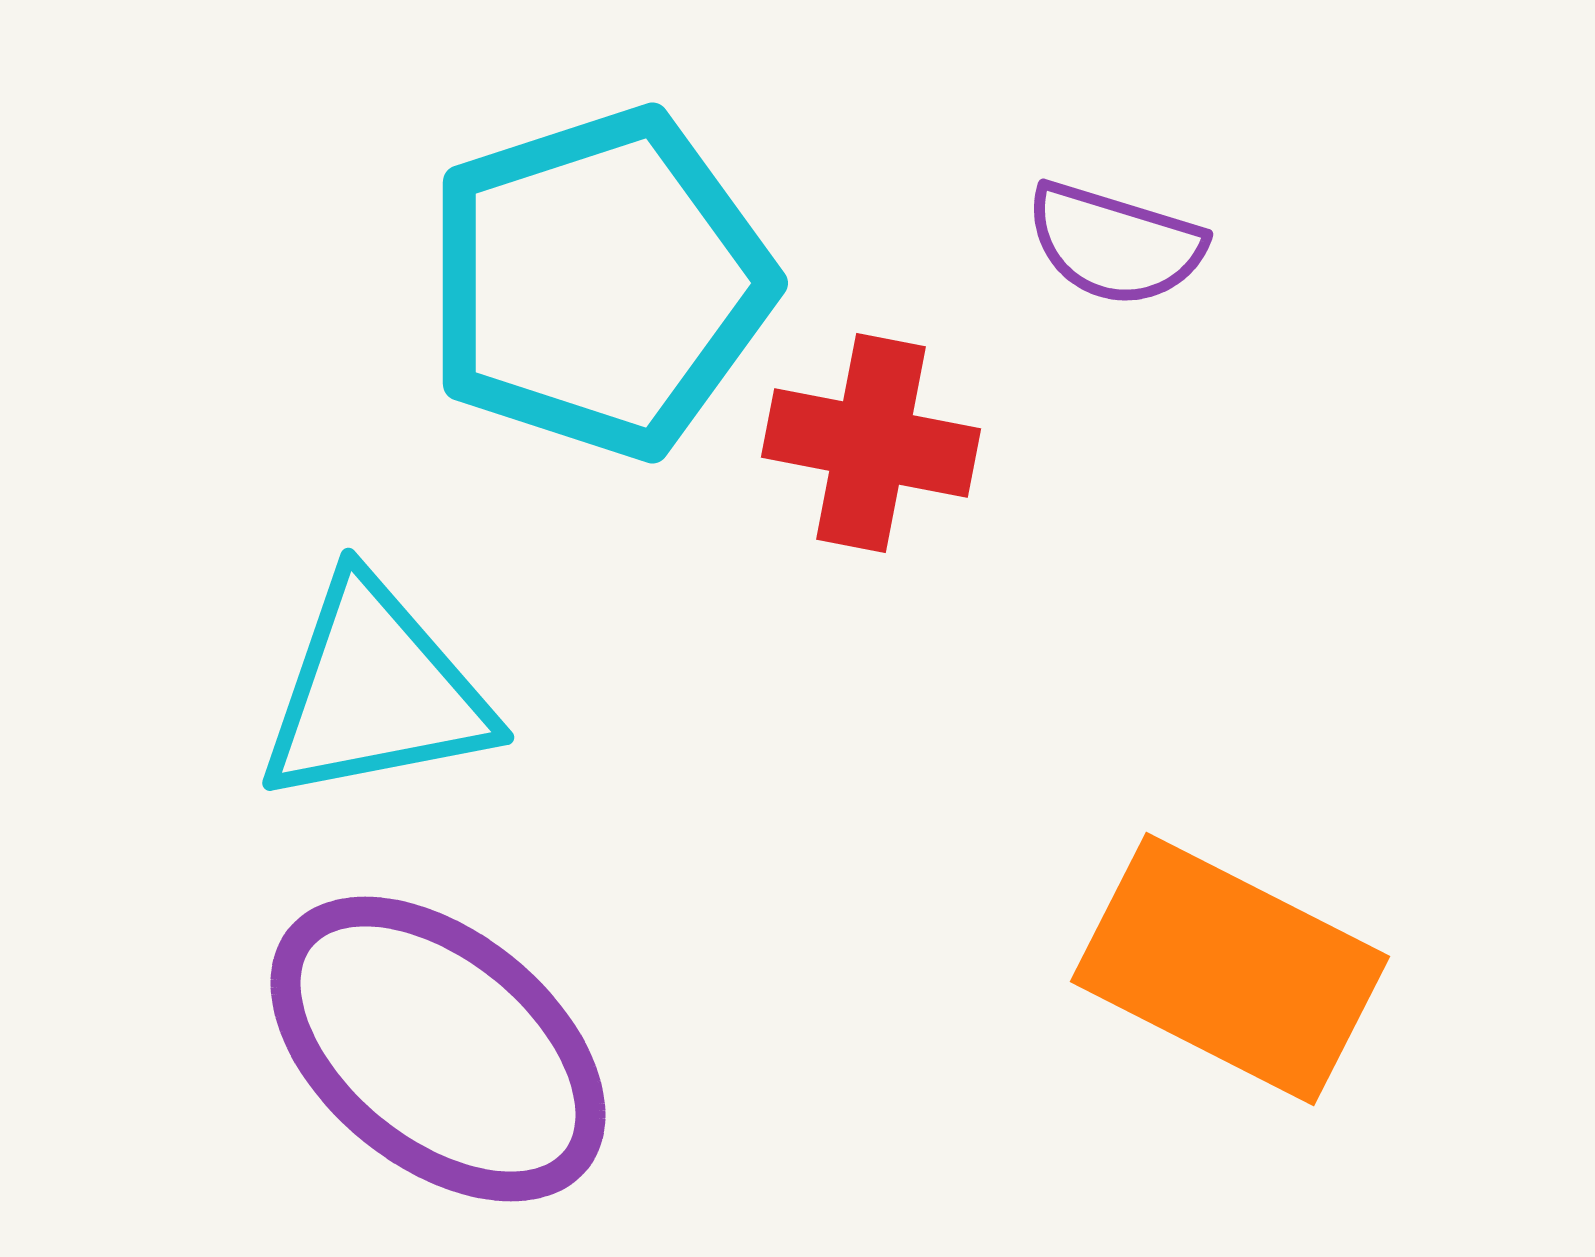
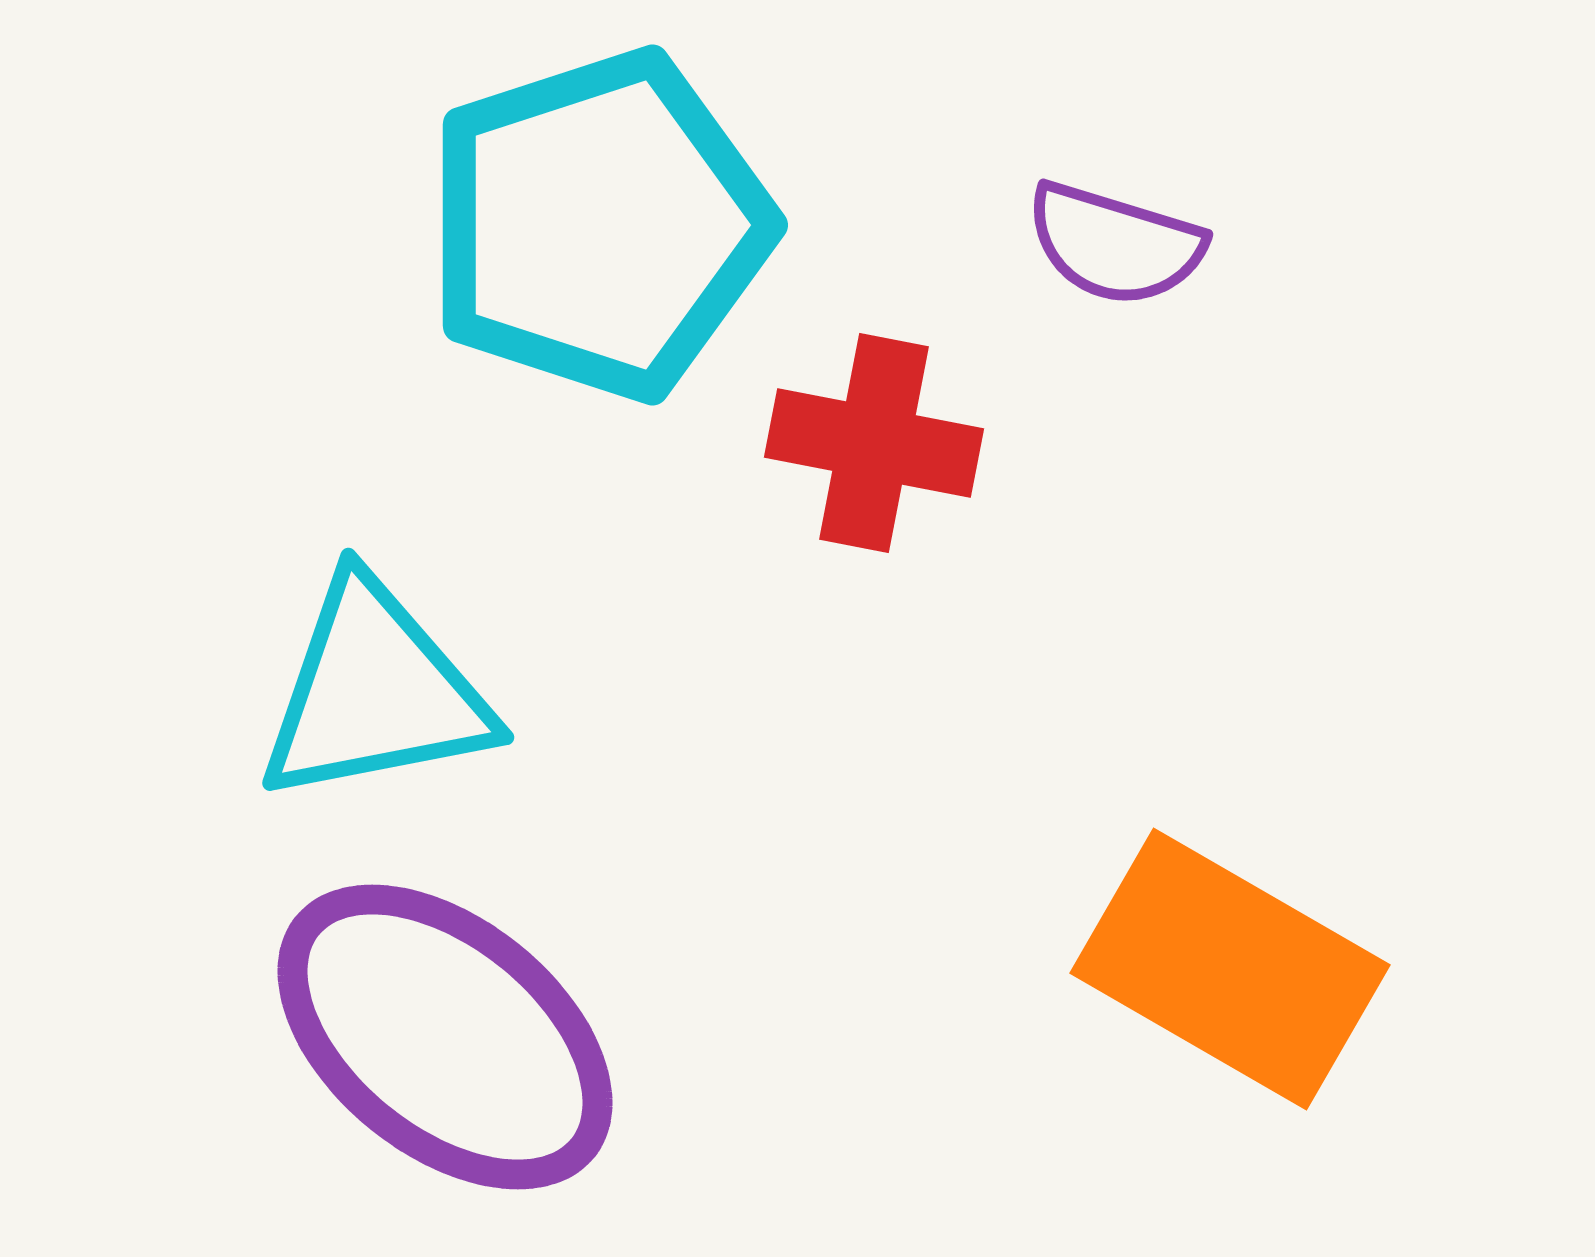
cyan pentagon: moved 58 px up
red cross: moved 3 px right
orange rectangle: rotated 3 degrees clockwise
purple ellipse: moved 7 px right, 12 px up
